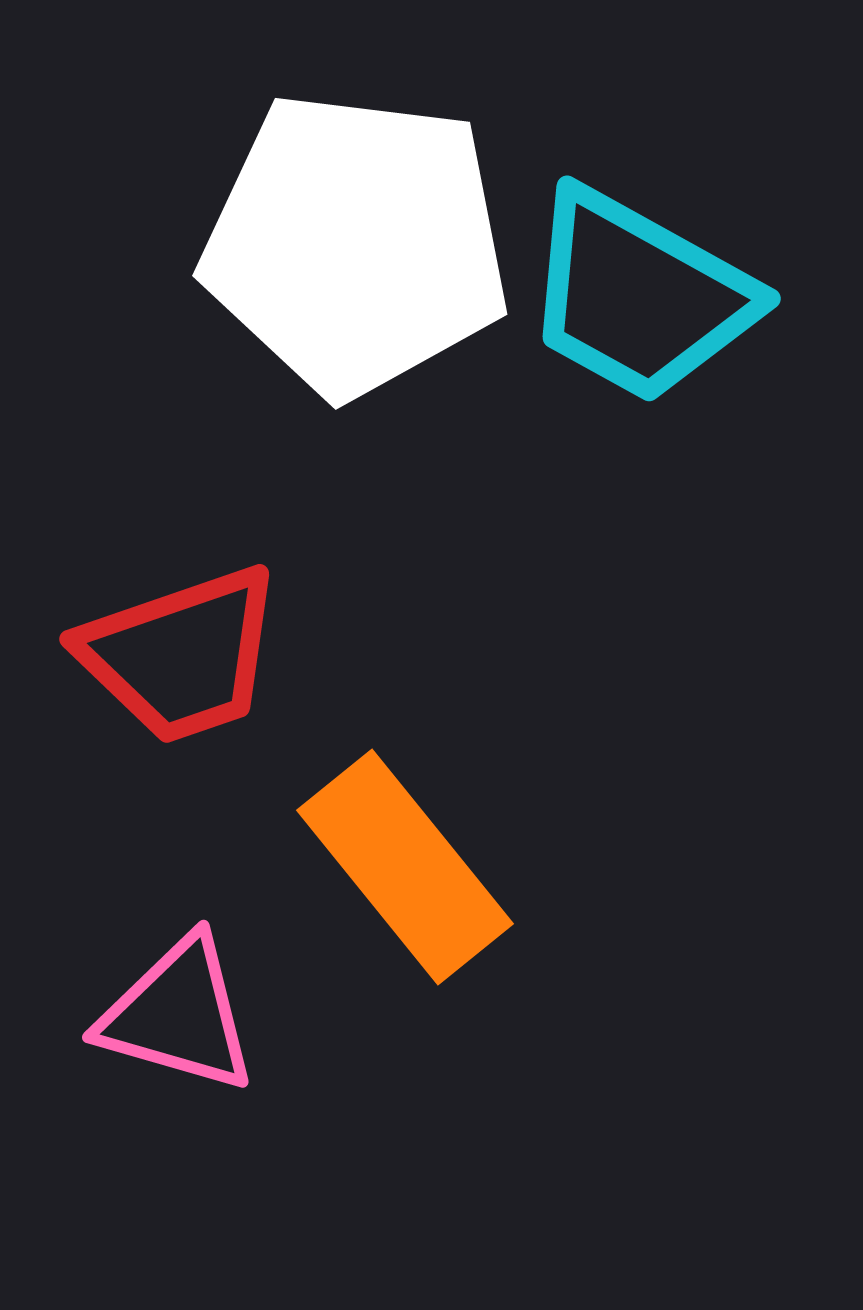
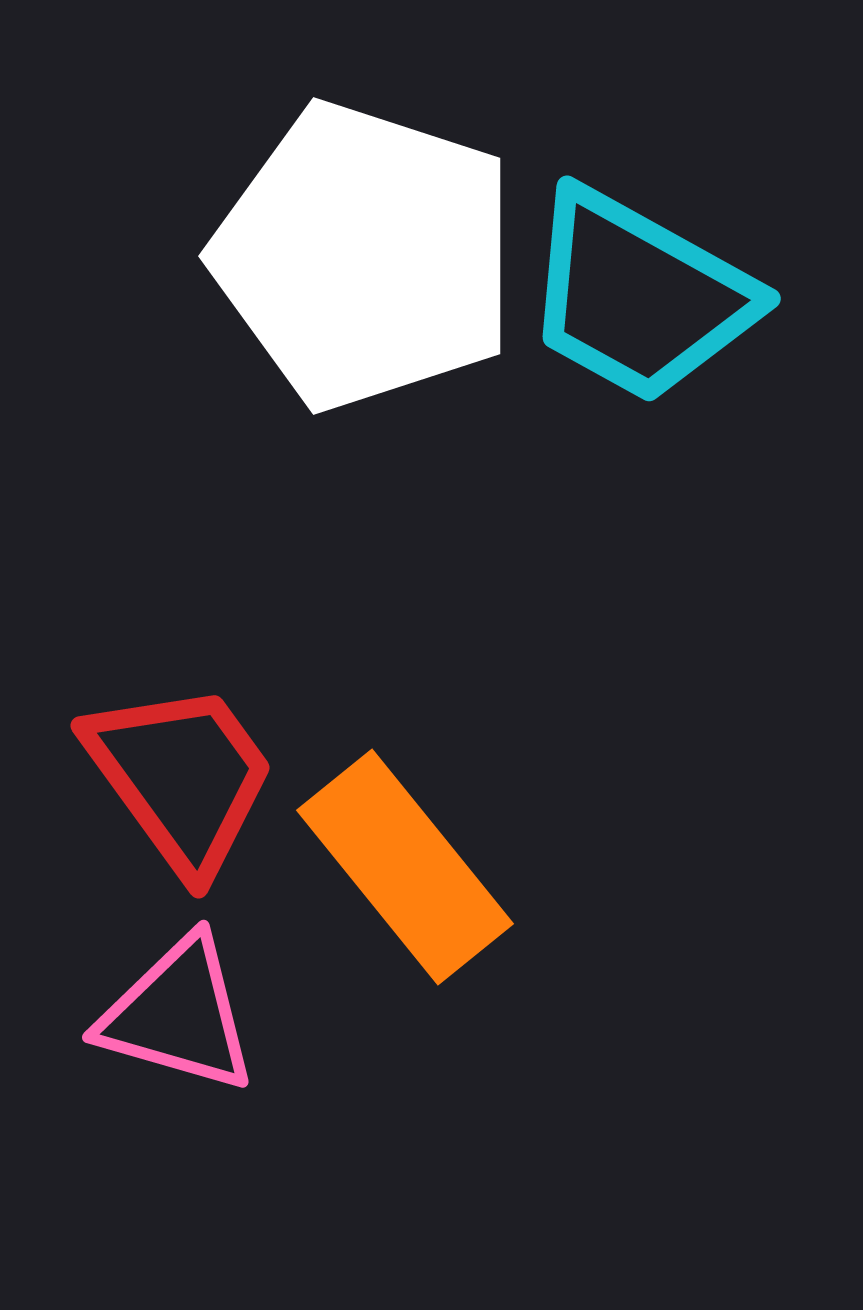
white pentagon: moved 9 px right, 12 px down; rotated 11 degrees clockwise
red trapezoid: moved 122 px down; rotated 107 degrees counterclockwise
